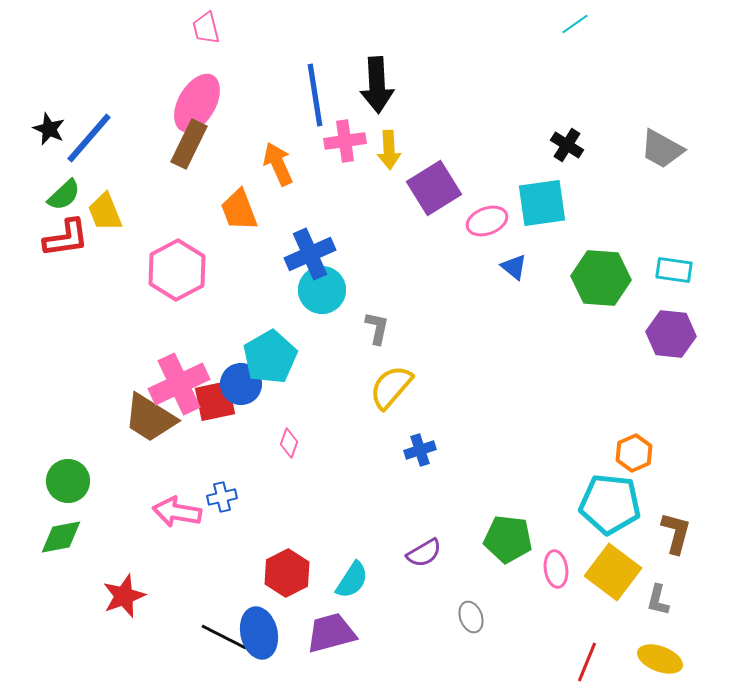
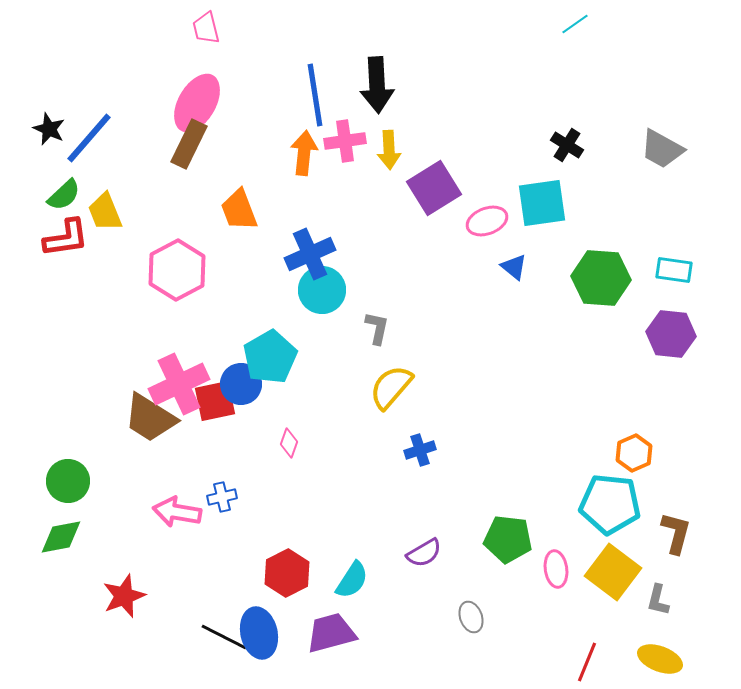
orange arrow at (278, 164): moved 26 px right, 11 px up; rotated 30 degrees clockwise
